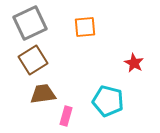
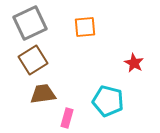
pink rectangle: moved 1 px right, 2 px down
